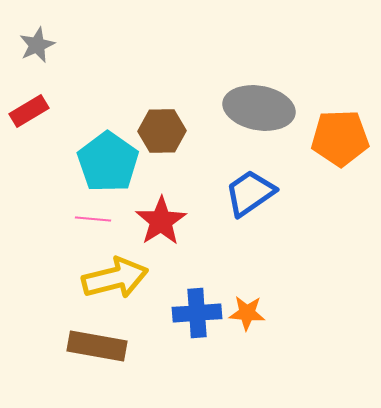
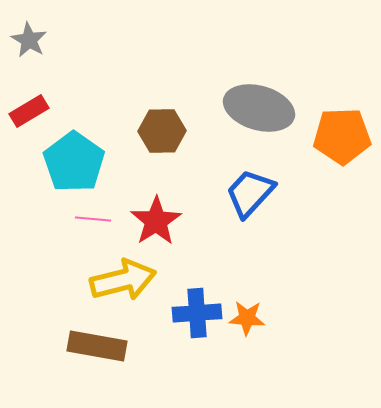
gray star: moved 8 px left, 5 px up; rotated 18 degrees counterclockwise
gray ellipse: rotated 6 degrees clockwise
orange pentagon: moved 2 px right, 2 px up
cyan pentagon: moved 34 px left
blue trapezoid: rotated 12 degrees counterclockwise
red star: moved 5 px left
yellow arrow: moved 8 px right, 2 px down
orange star: moved 5 px down
